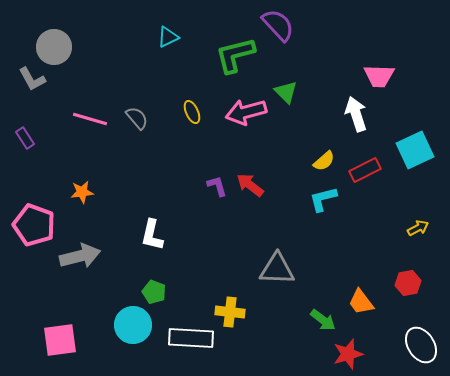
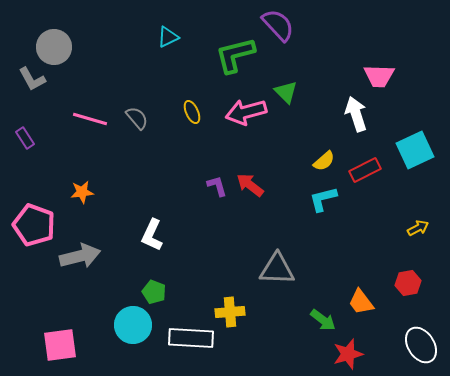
white L-shape: rotated 12 degrees clockwise
yellow cross: rotated 12 degrees counterclockwise
pink square: moved 5 px down
